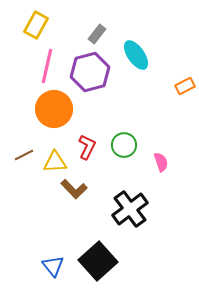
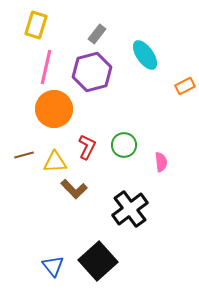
yellow rectangle: rotated 12 degrees counterclockwise
cyan ellipse: moved 9 px right
pink line: moved 1 px left, 1 px down
purple hexagon: moved 2 px right
brown line: rotated 12 degrees clockwise
pink semicircle: rotated 12 degrees clockwise
